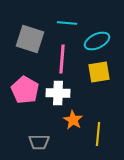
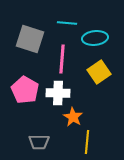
cyan ellipse: moved 2 px left, 3 px up; rotated 20 degrees clockwise
yellow square: rotated 25 degrees counterclockwise
orange star: moved 3 px up
yellow line: moved 11 px left, 8 px down
